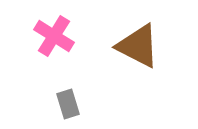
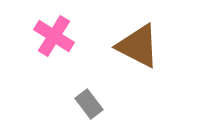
gray rectangle: moved 21 px right; rotated 20 degrees counterclockwise
